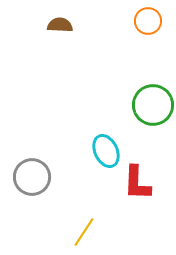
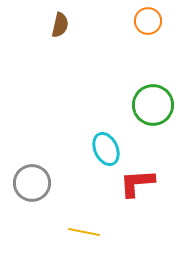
brown semicircle: rotated 100 degrees clockwise
cyan ellipse: moved 2 px up
gray circle: moved 6 px down
red L-shape: rotated 84 degrees clockwise
yellow line: rotated 68 degrees clockwise
